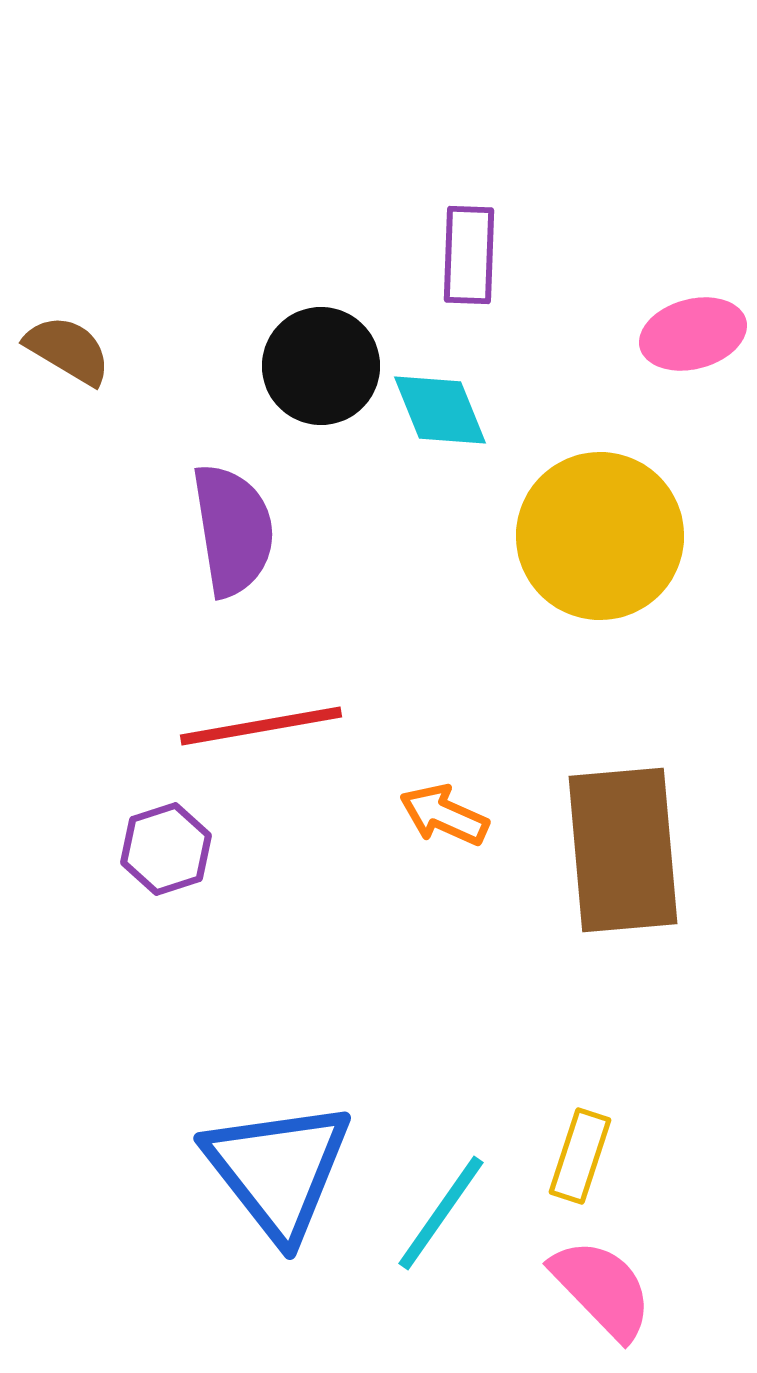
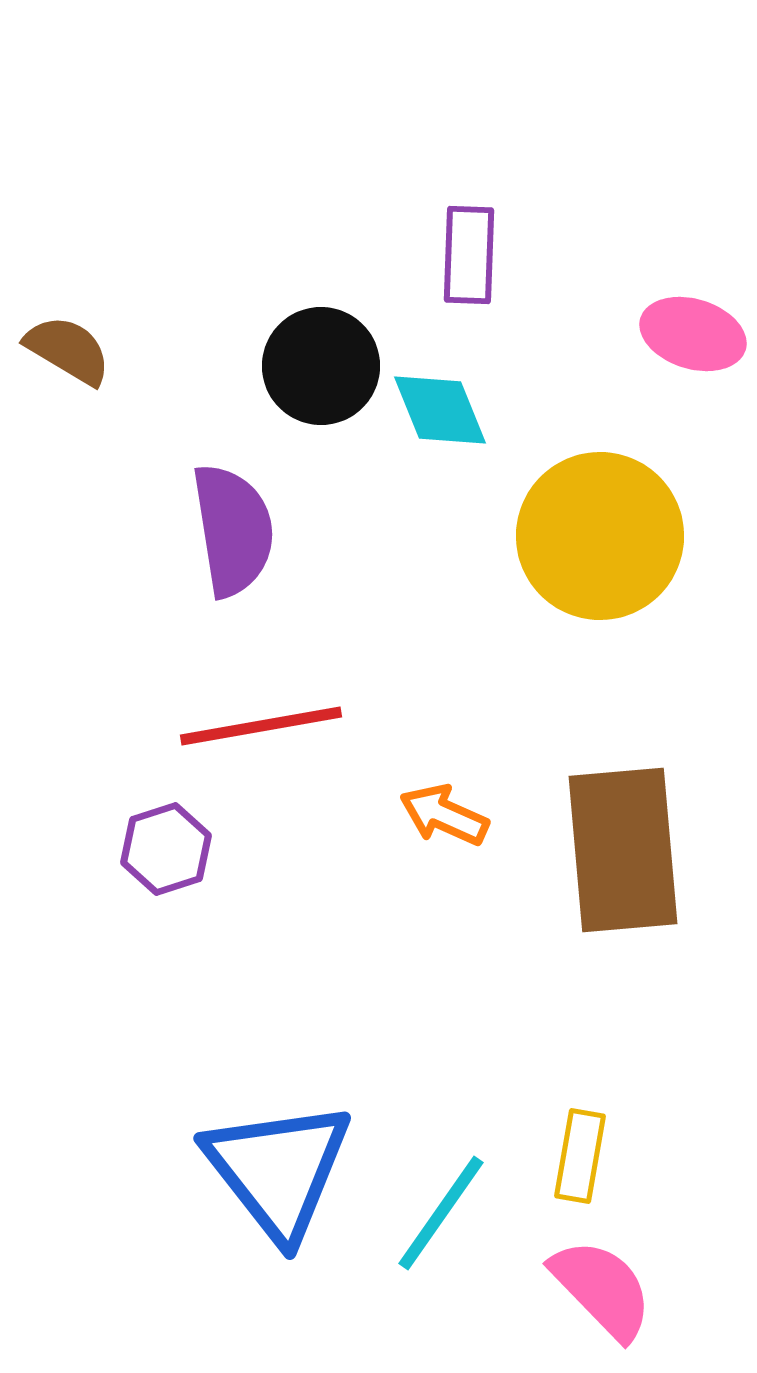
pink ellipse: rotated 32 degrees clockwise
yellow rectangle: rotated 8 degrees counterclockwise
